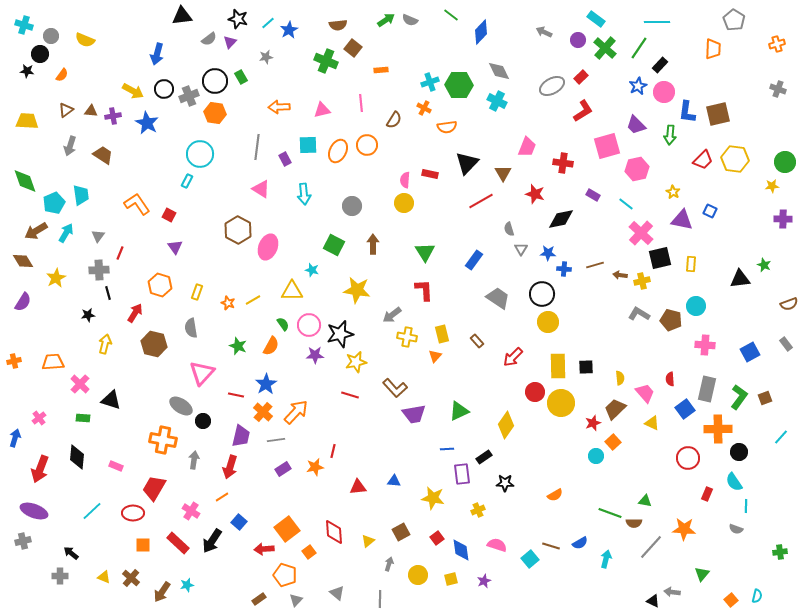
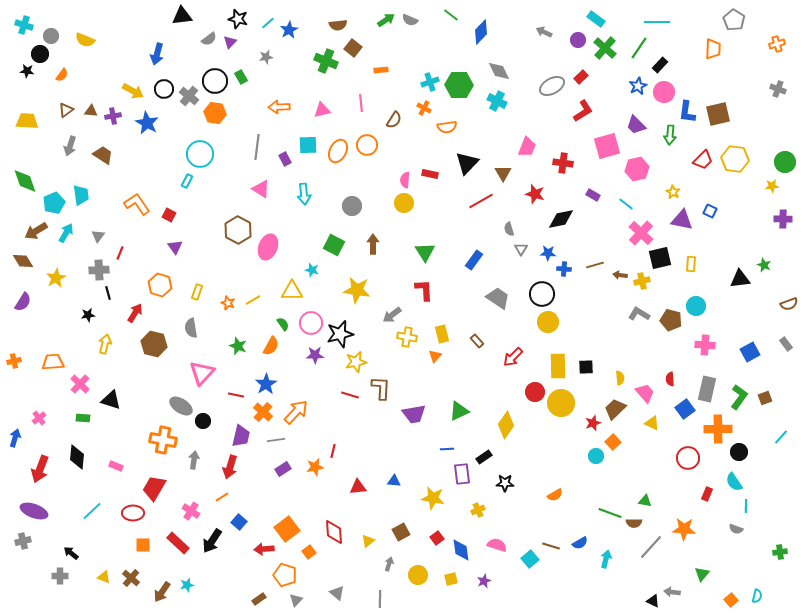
gray cross at (189, 96): rotated 30 degrees counterclockwise
pink circle at (309, 325): moved 2 px right, 2 px up
brown L-shape at (395, 388): moved 14 px left; rotated 135 degrees counterclockwise
